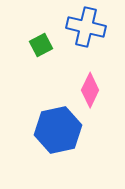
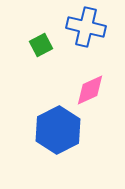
pink diamond: rotated 40 degrees clockwise
blue hexagon: rotated 15 degrees counterclockwise
